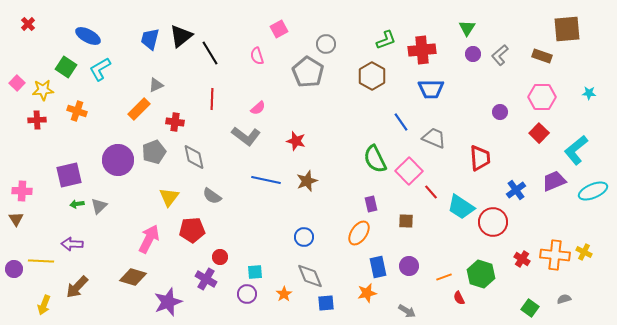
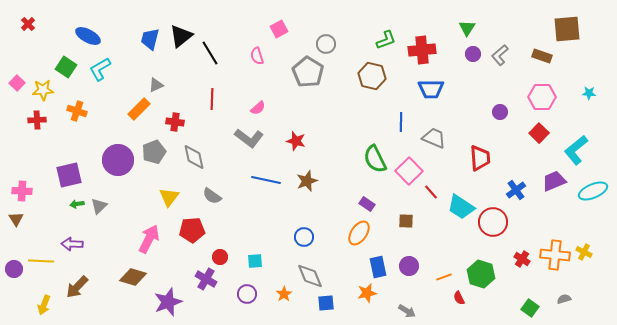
brown hexagon at (372, 76): rotated 16 degrees counterclockwise
blue line at (401, 122): rotated 36 degrees clockwise
gray L-shape at (246, 136): moved 3 px right, 2 px down
purple rectangle at (371, 204): moved 4 px left; rotated 42 degrees counterclockwise
cyan square at (255, 272): moved 11 px up
